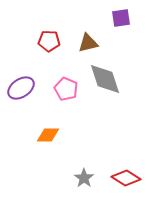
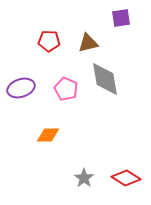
gray diamond: rotated 9 degrees clockwise
purple ellipse: rotated 16 degrees clockwise
